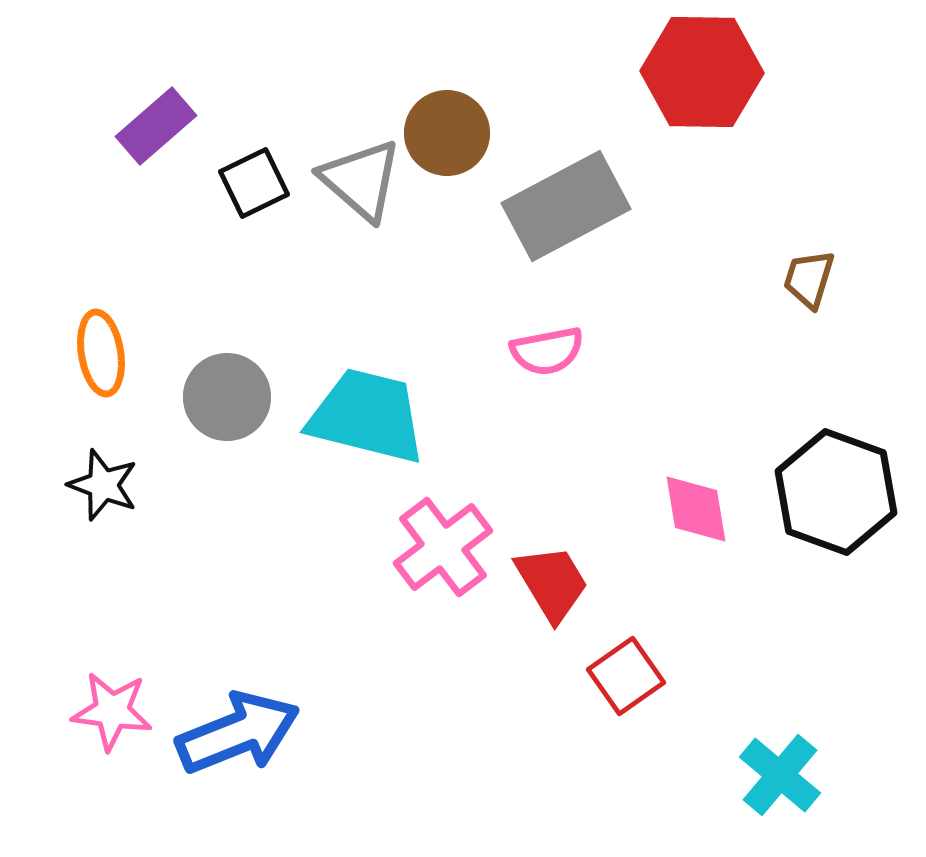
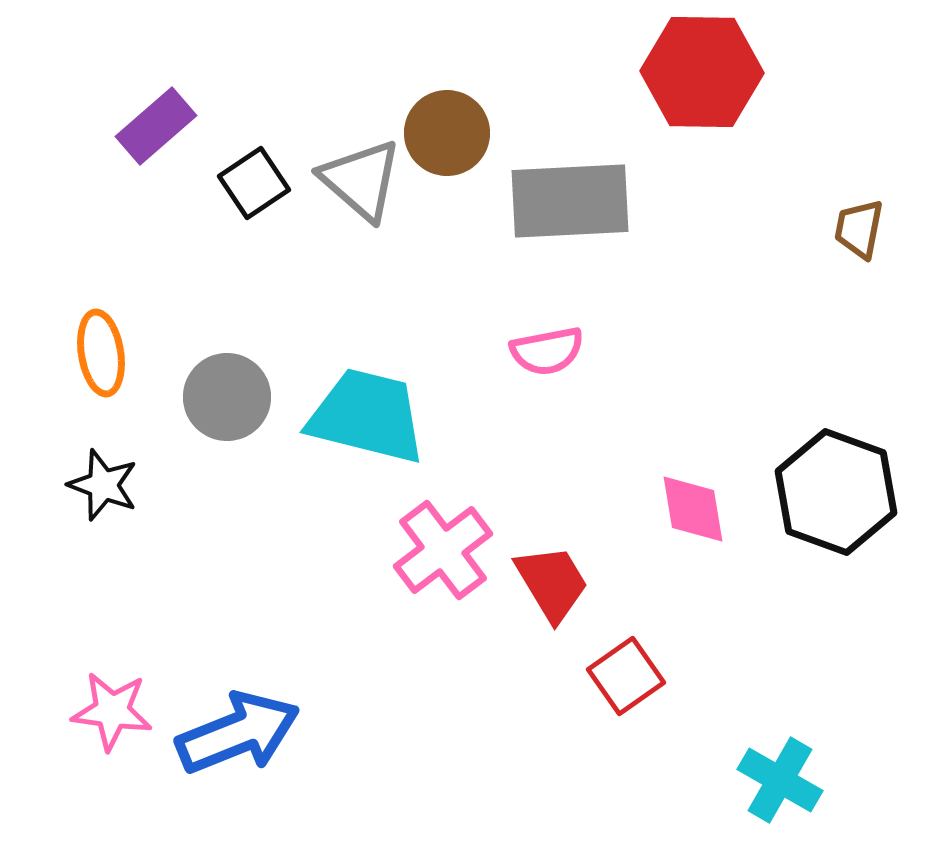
black square: rotated 8 degrees counterclockwise
gray rectangle: moved 4 px right, 5 px up; rotated 25 degrees clockwise
brown trapezoid: moved 50 px right, 50 px up; rotated 6 degrees counterclockwise
pink diamond: moved 3 px left
pink cross: moved 3 px down
cyan cross: moved 5 px down; rotated 10 degrees counterclockwise
